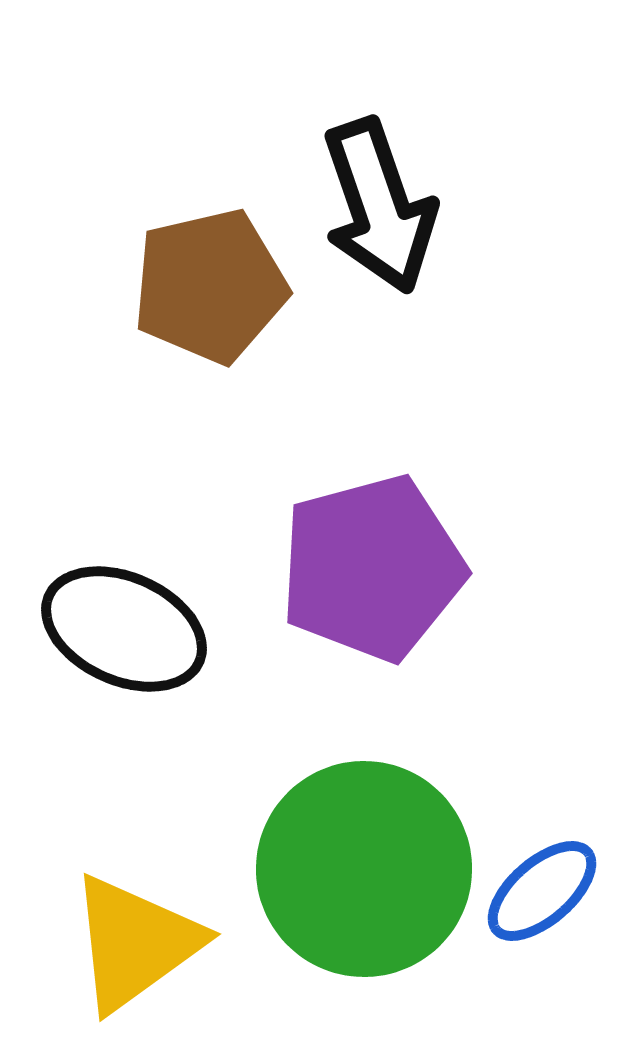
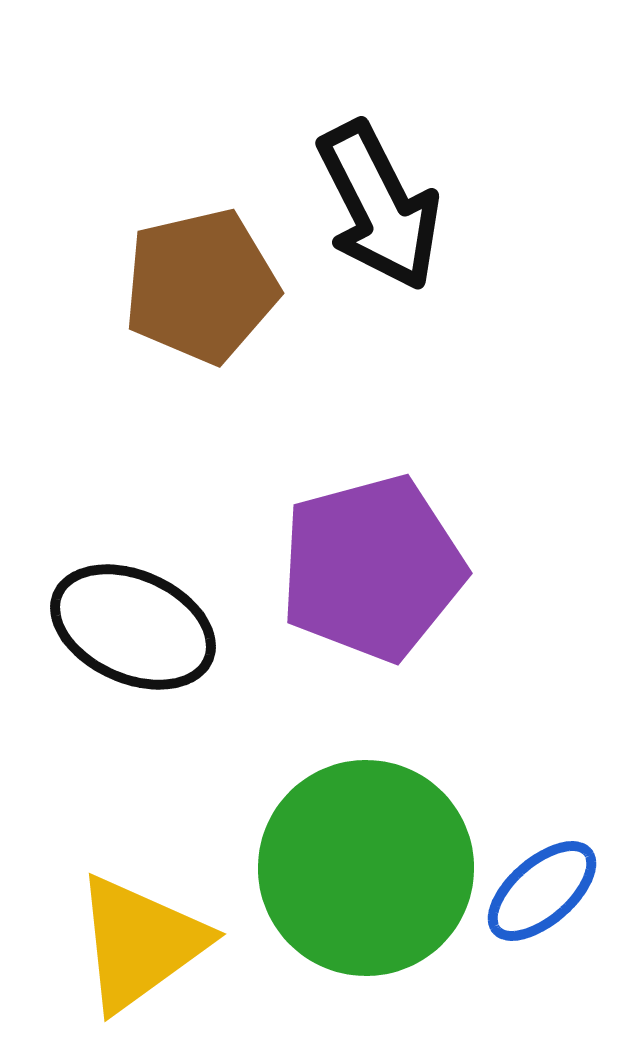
black arrow: rotated 8 degrees counterclockwise
brown pentagon: moved 9 px left
black ellipse: moved 9 px right, 2 px up
green circle: moved 2 px right, 1 px up
yellow triangle: moved 5 px right
